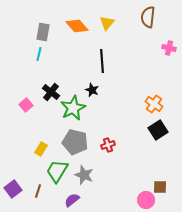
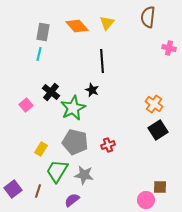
gray star: rotated 12 degrees counterclockwise
